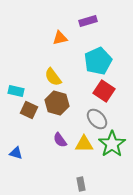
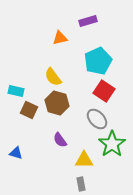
yellow triangle: moved 16 px down
